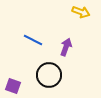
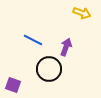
yellow arrow: moved 1 px right, 1 px down
black circle: moved 6 px up
purple square: moved 1 px up
